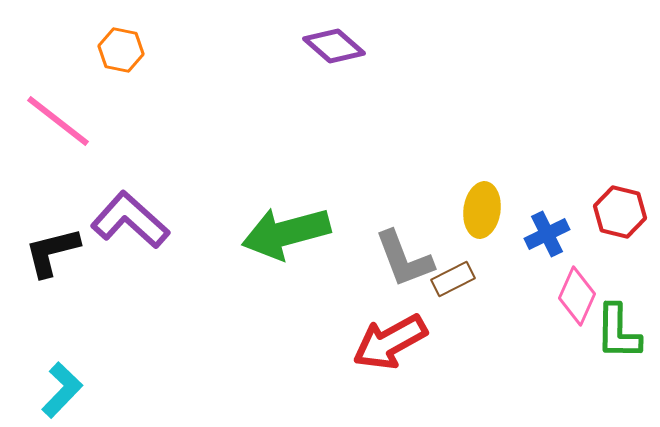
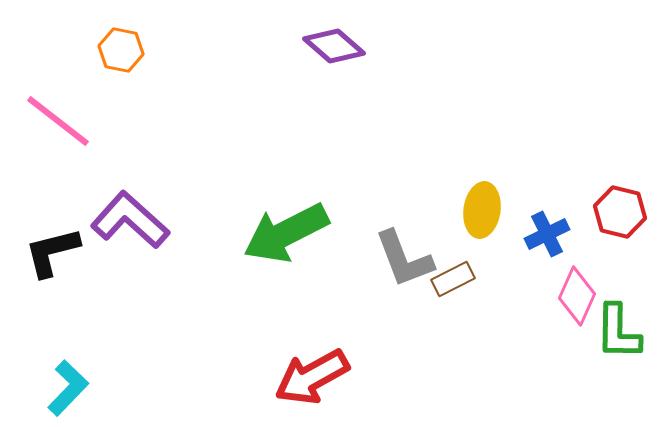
green arrow: rotated 12 degrees counterclockwise
red arrow: moved 78 px left, 35 px down
cyan L-shape: moved 6 px right, 2 px up
